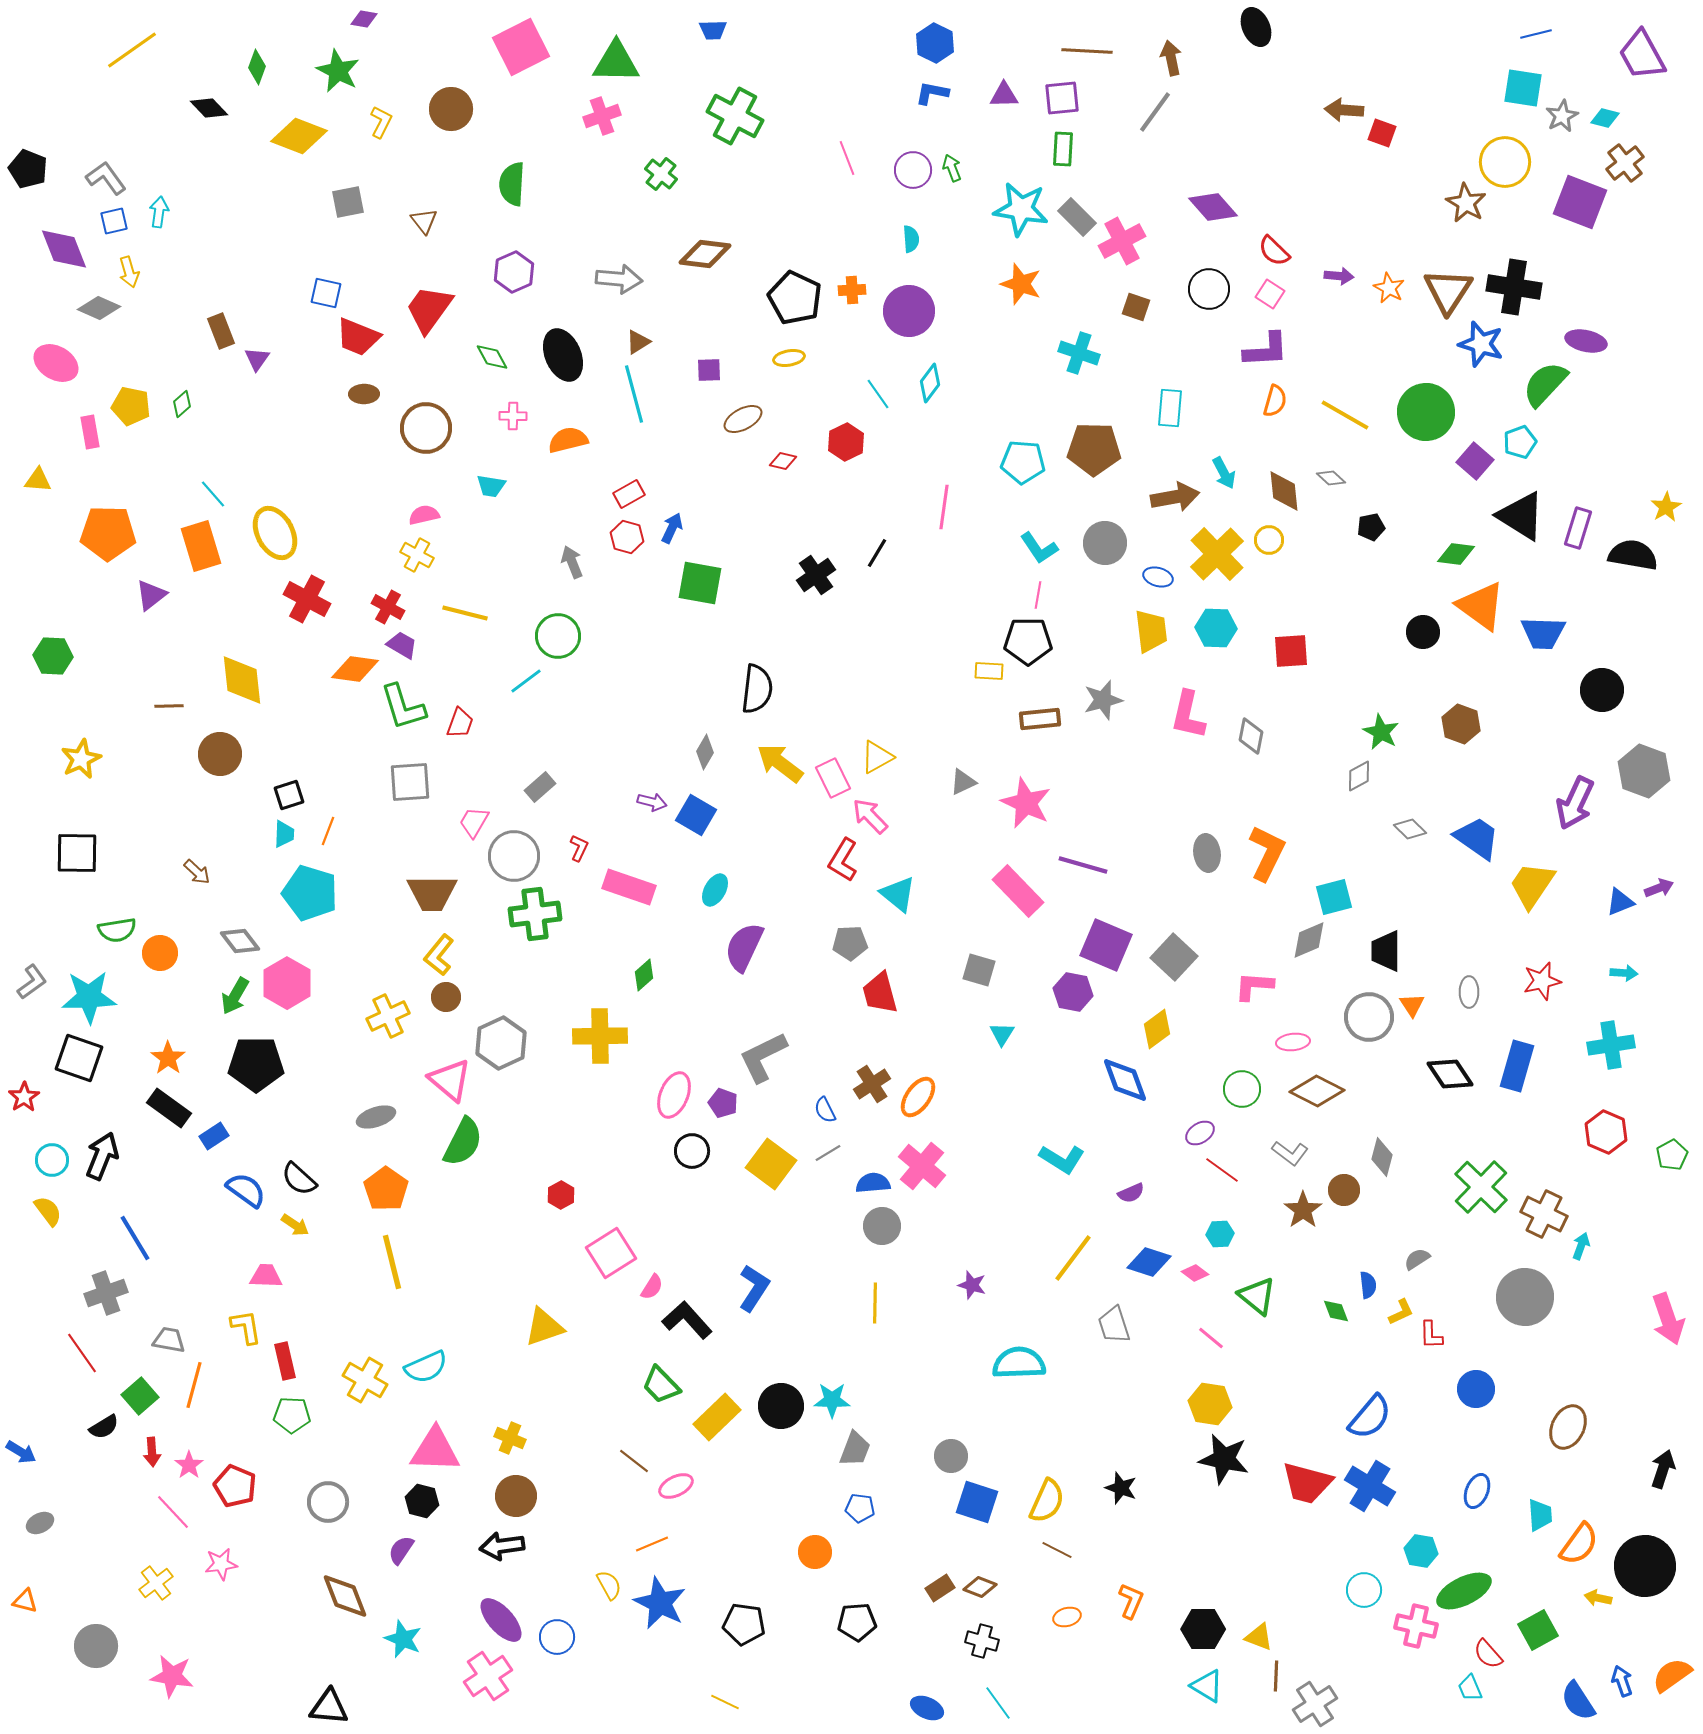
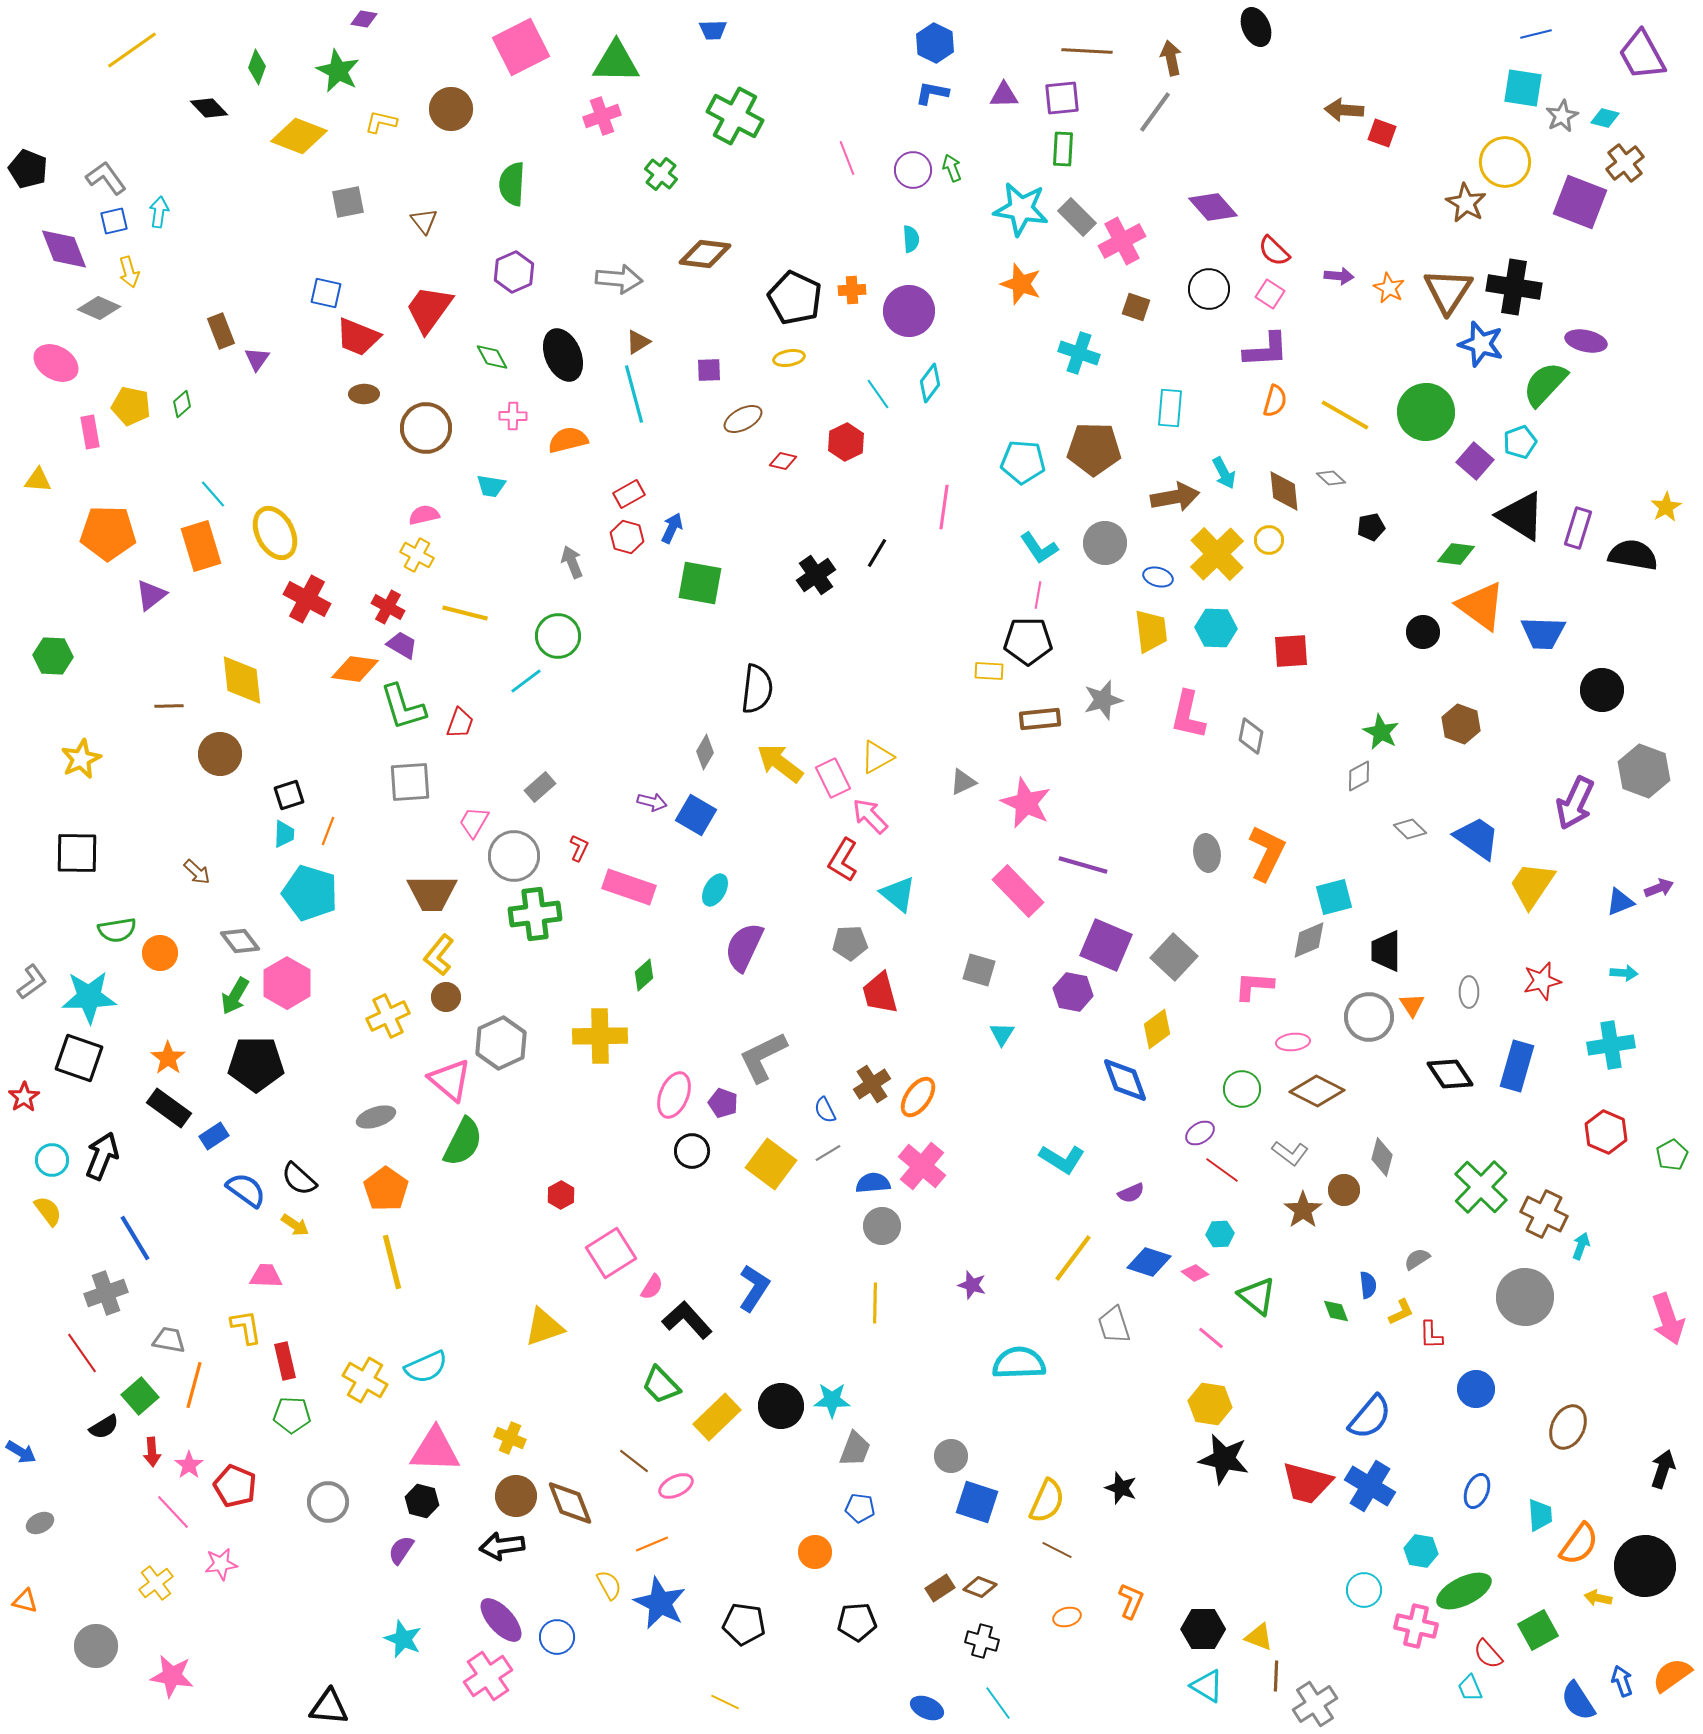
yellow L-shape at (381, 122): rotated 104 degrees counterclockwise
brown diamond at (345, 1596): moved 225 px right, 93 px up
